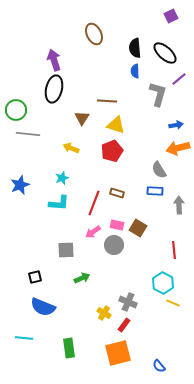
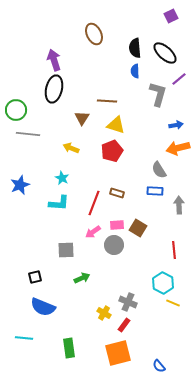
cyan star at (62, 178): rotated 24 degrees counterclockwise
pink rectangle at (117, 225): rotated 16 degrees counterclockwise
